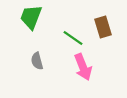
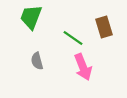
brown rectangle: moved 1 px right
